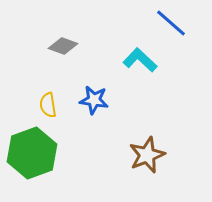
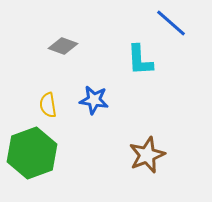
cyan L-shape: rotated 136 degrees counterclockwise
